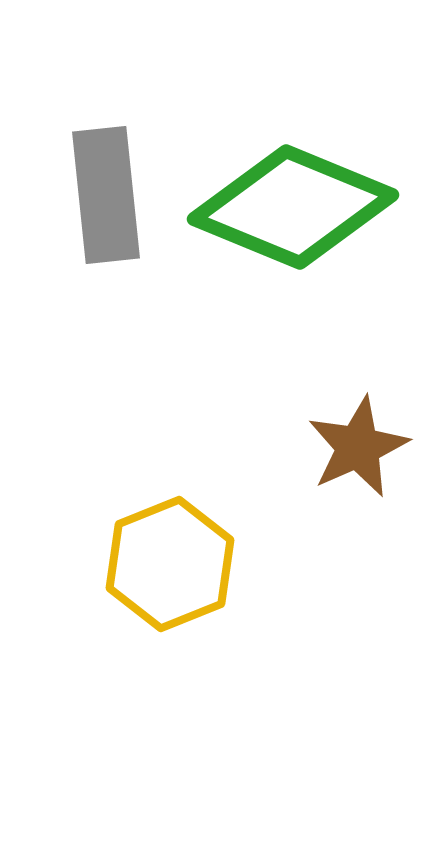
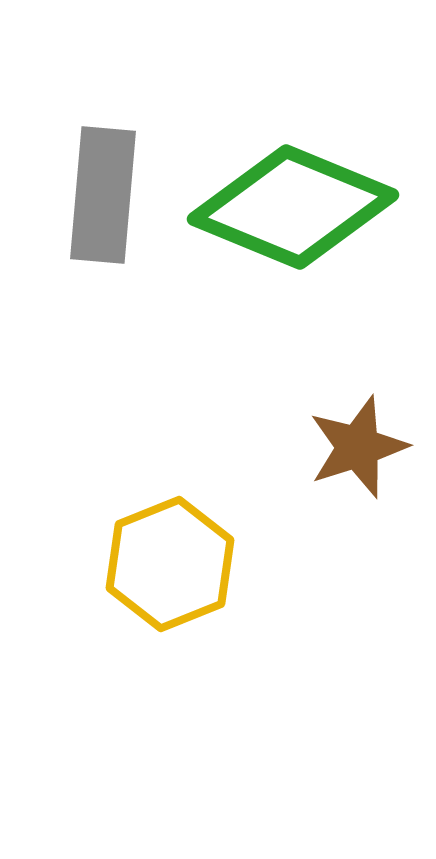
gray rectangle: moved 3 px left; rotated 11 degrees clockwise
brown star: rotated 6 degrees clockwise
